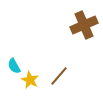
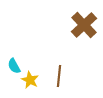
brown cross: rotated 20 degrees counterclockwise
brown line: rotated 35 degrees counterclockwise
